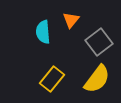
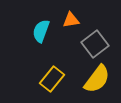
orange triangle: rotated 42 degrees clockwise
cyan semicircle: moved 2 px left, 1 px up; rotated 25 degrees clockwise
gray square: moved 4 px left, 2 px down
